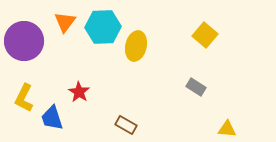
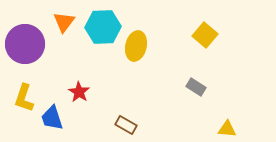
orange triangle: moved 1 px left
purple circle: moved 1 px right, 3 px down
yellow L-shape: rotated 8 degrees counterclockwise
